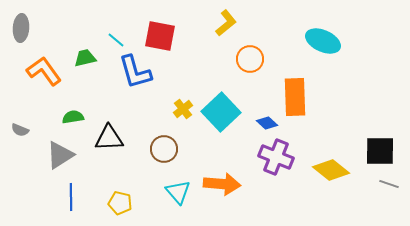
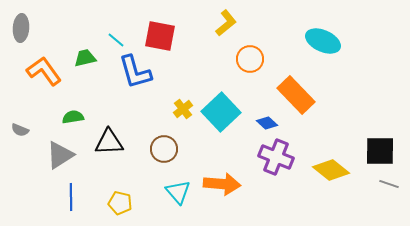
orange rectangle: moved 1 px right, 2 px up; rotated 42 degrees counterclockwise
black triangle: moved 4 px down
